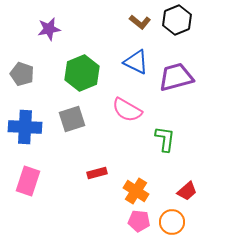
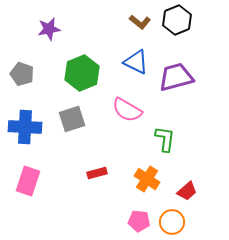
orange cross: moved 11 px right, 12 px up
